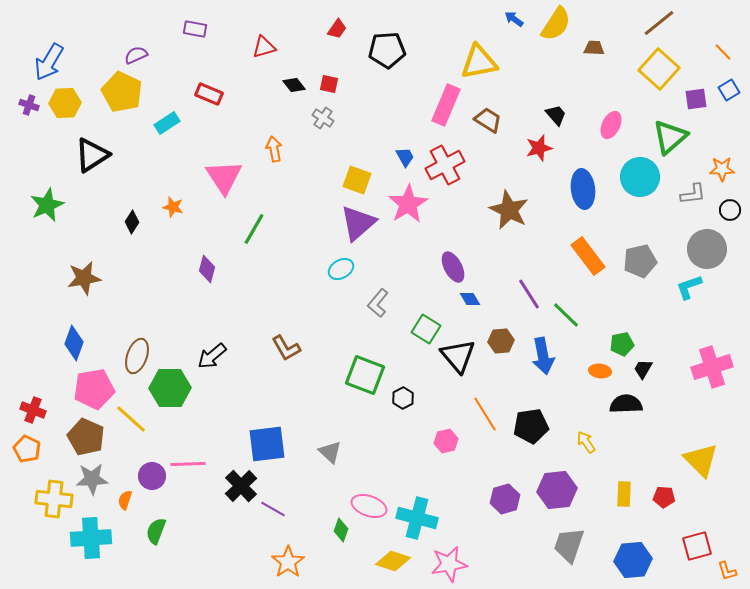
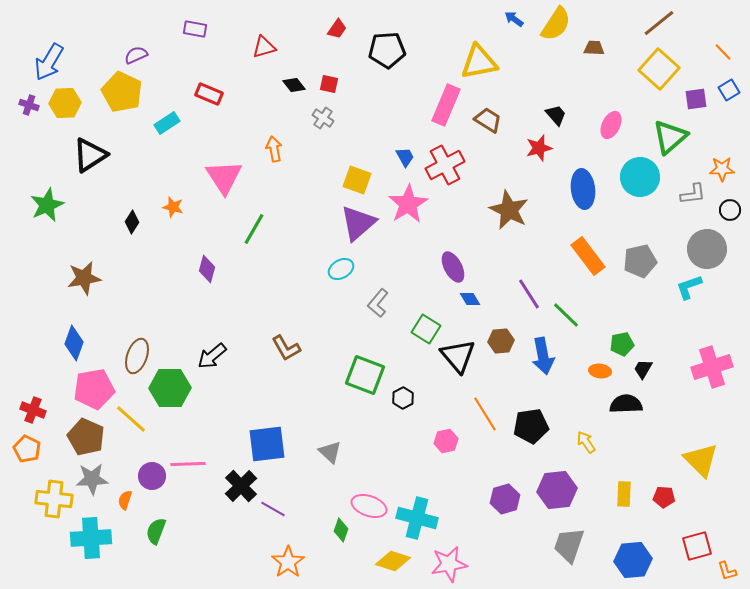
black triangle at (92, 155): moved 2 px left
